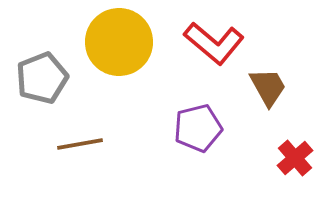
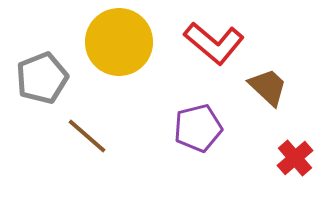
brown trapezoid: rotated 18 degrees counterclockwise
brown line: moved 7 px right, 8 px up; rotated 51 degrees clockwise
